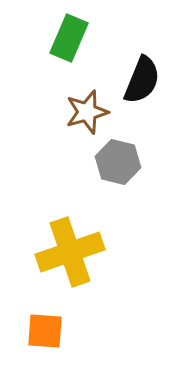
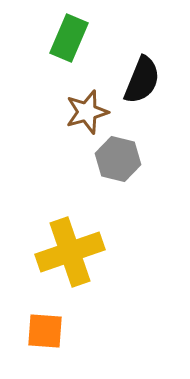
gray hexagon: moved 3 px up
